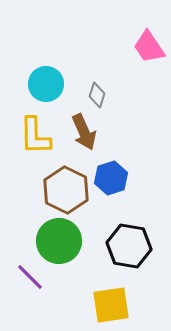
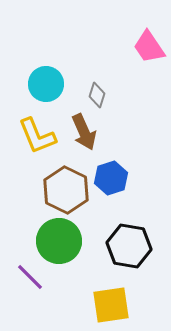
yellow L-shape: moved 2 px right; rotated 21 degrees counterclockwise
